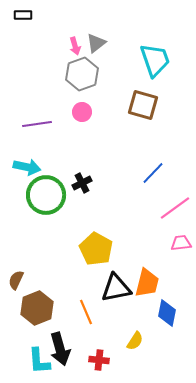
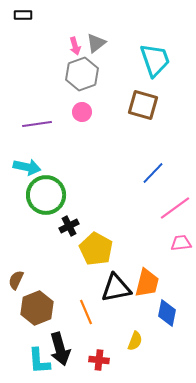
black cross: moved 13 px left, 43 px down
yellow semicircle: rotated 12 degrees counterclockwise
